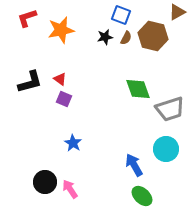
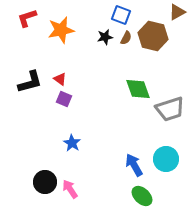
blue star: moved 1 px left
cyan circle: moved 10 px down
